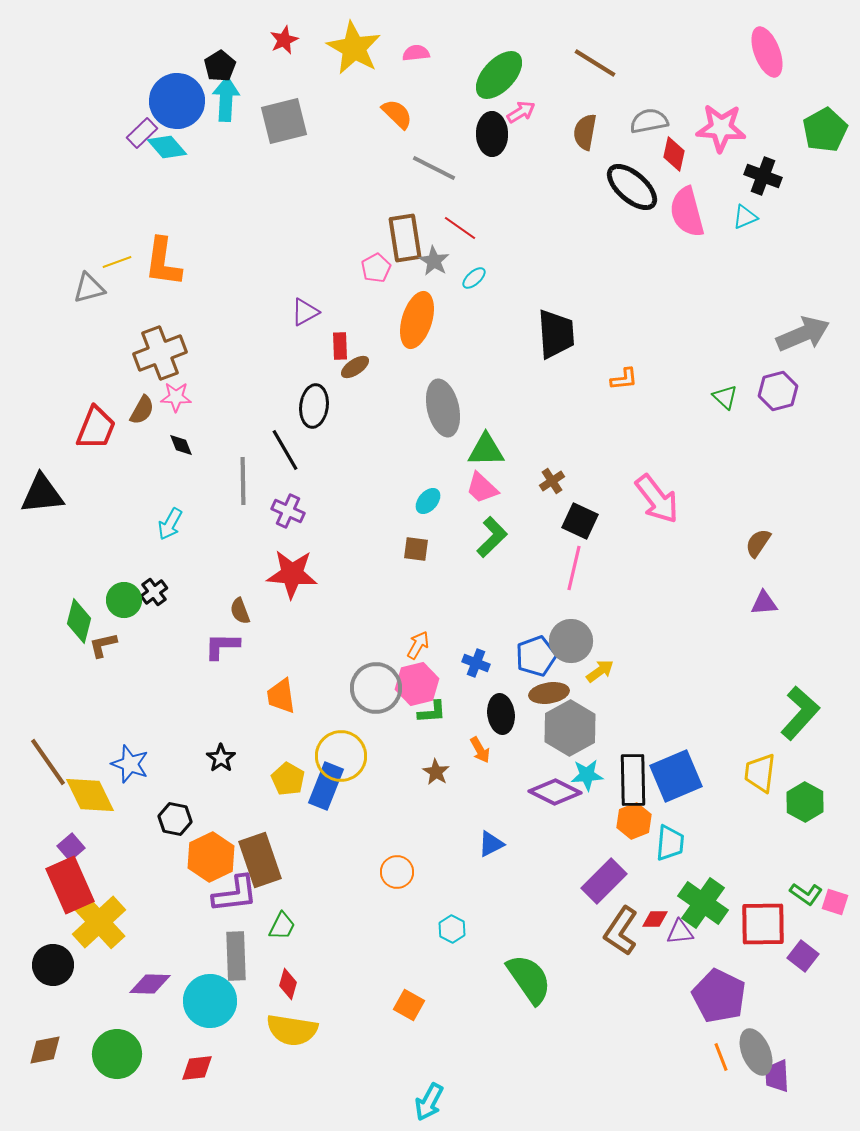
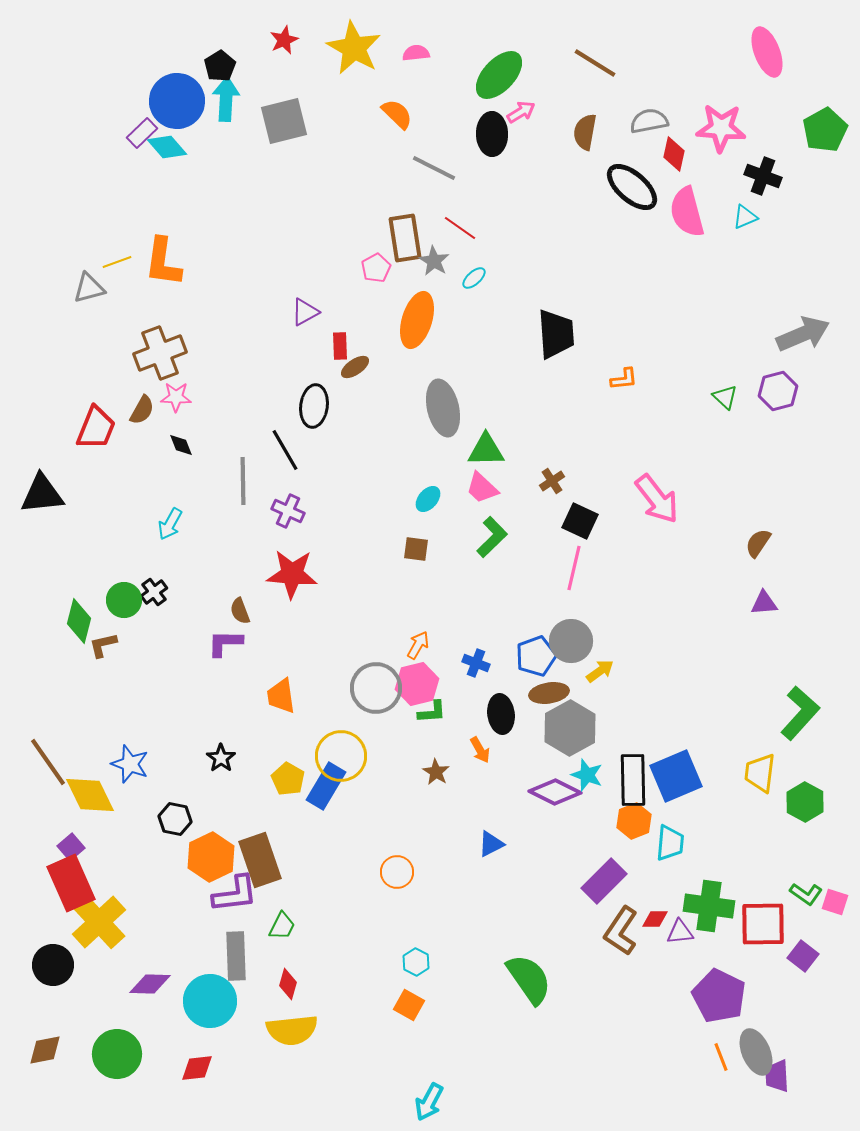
cyan ellipse at (428, 501): moved 2 px up
purple L-shape at (222, 646): moved 3 px right, 3 px up
cyan star at (587, 775): rotated 24 degrees clockwise
blue rectangle at (326, 786): rotated 9 degrees clockwise
red rectangle at (70, 885): moved 1 px right, 2 px up
green cross at (703, 903): moved 6 px right, 3 px down; rotated 27 degrees counterclockwise
cyan hexagon at (452, 929): moved 36 px left, 33 px down
yellow semicircle at (292, 1030): rotated 15 degrees counterclockwise
